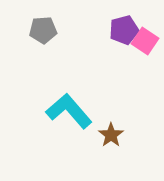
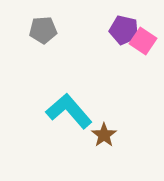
purple pentagon: rotated 28 degrees clockwise
pink square: moved 2 px left
brown star: moved 7 px left
